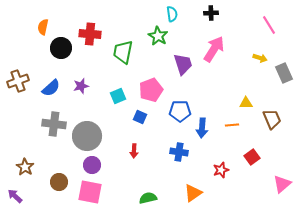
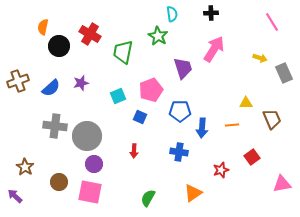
pink line: moved 3 px right, 3 px up
red cross: rotated 25 degrees clockwise
black circle: moved 2 px left, 2 px up
purple trapezoid: moved 4 px down
purple star: moved 3 px up
gray cross: moved 1 px right, 2 px down
purple circle: moved 2 px right, 1 px up
pink triangle: rotated 30 degrees clockwise
green semicircle: rotated 48 degrees counterclockwise
